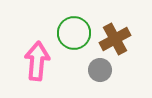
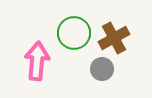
brown cross: moved 1 px left, 1 px up
gray circle: moved 2 px right, 1 px up
